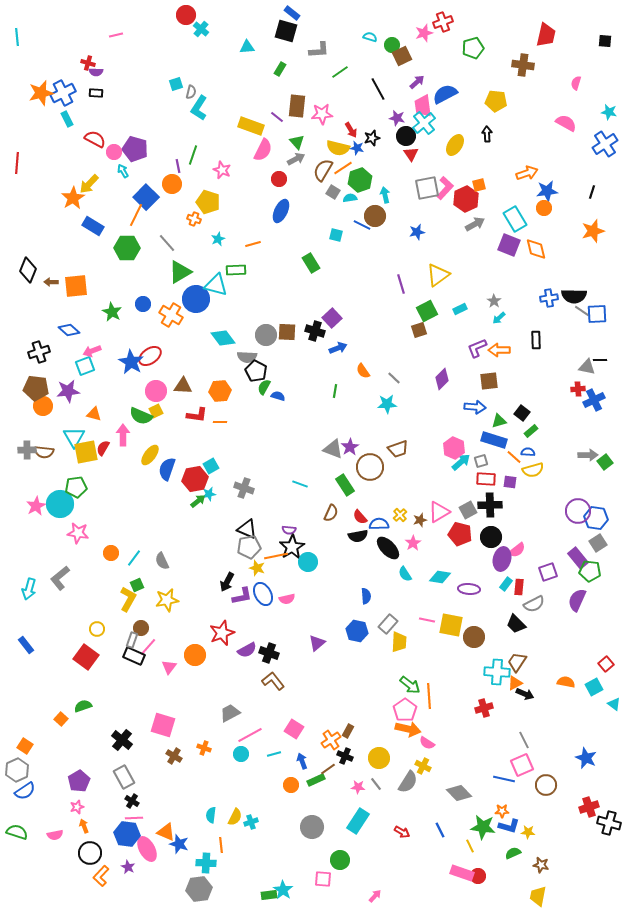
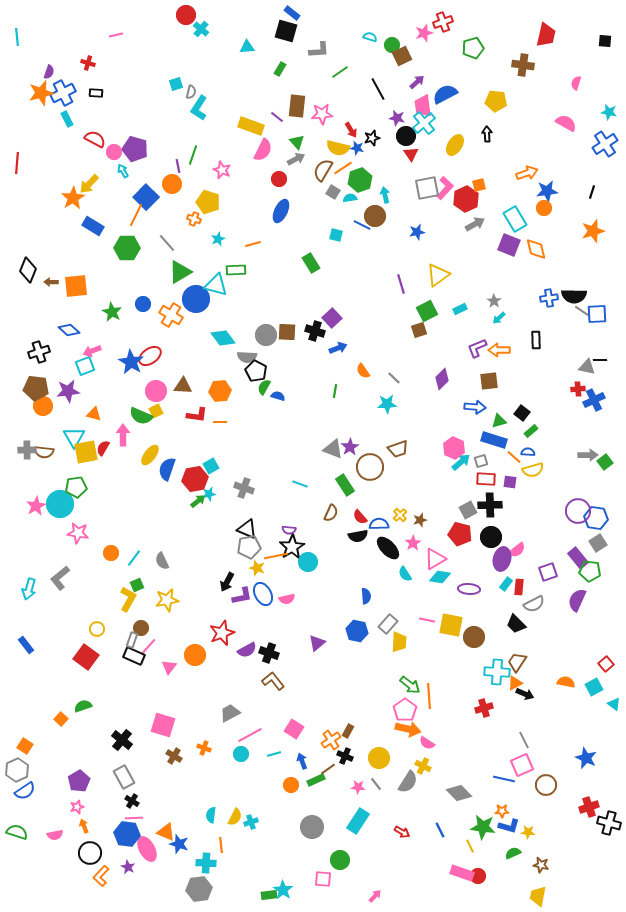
purple semicircle at (96, 72): moved 47 px left; rotated 72 degrees counterclockwise
pink triangle at (439, 512): moved 4 px left, 47 px down
